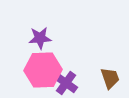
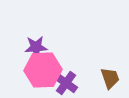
purple star: moved 4 px left, 9 px down
